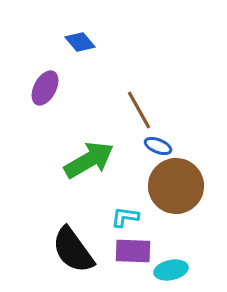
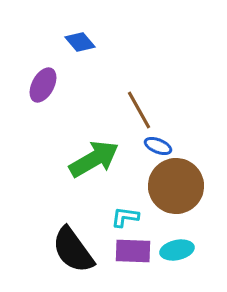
purple ellipse: moved 2 px left, 3 px up
green arrow: moved 5 px right, 1 px up
cyan ellipse: moved 6 px right, 20 px up
